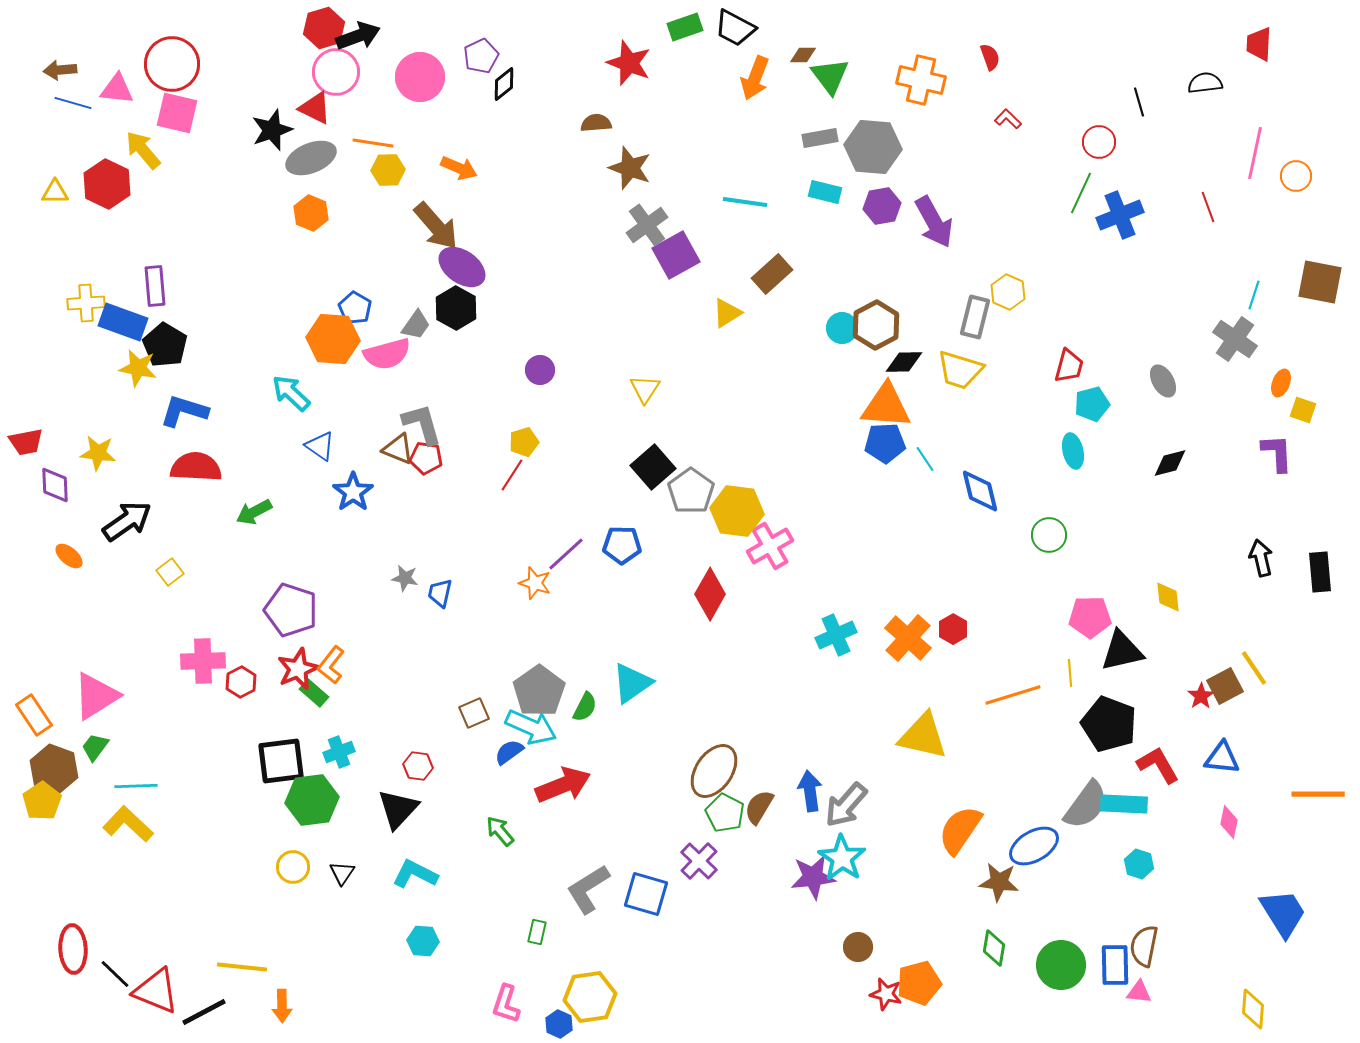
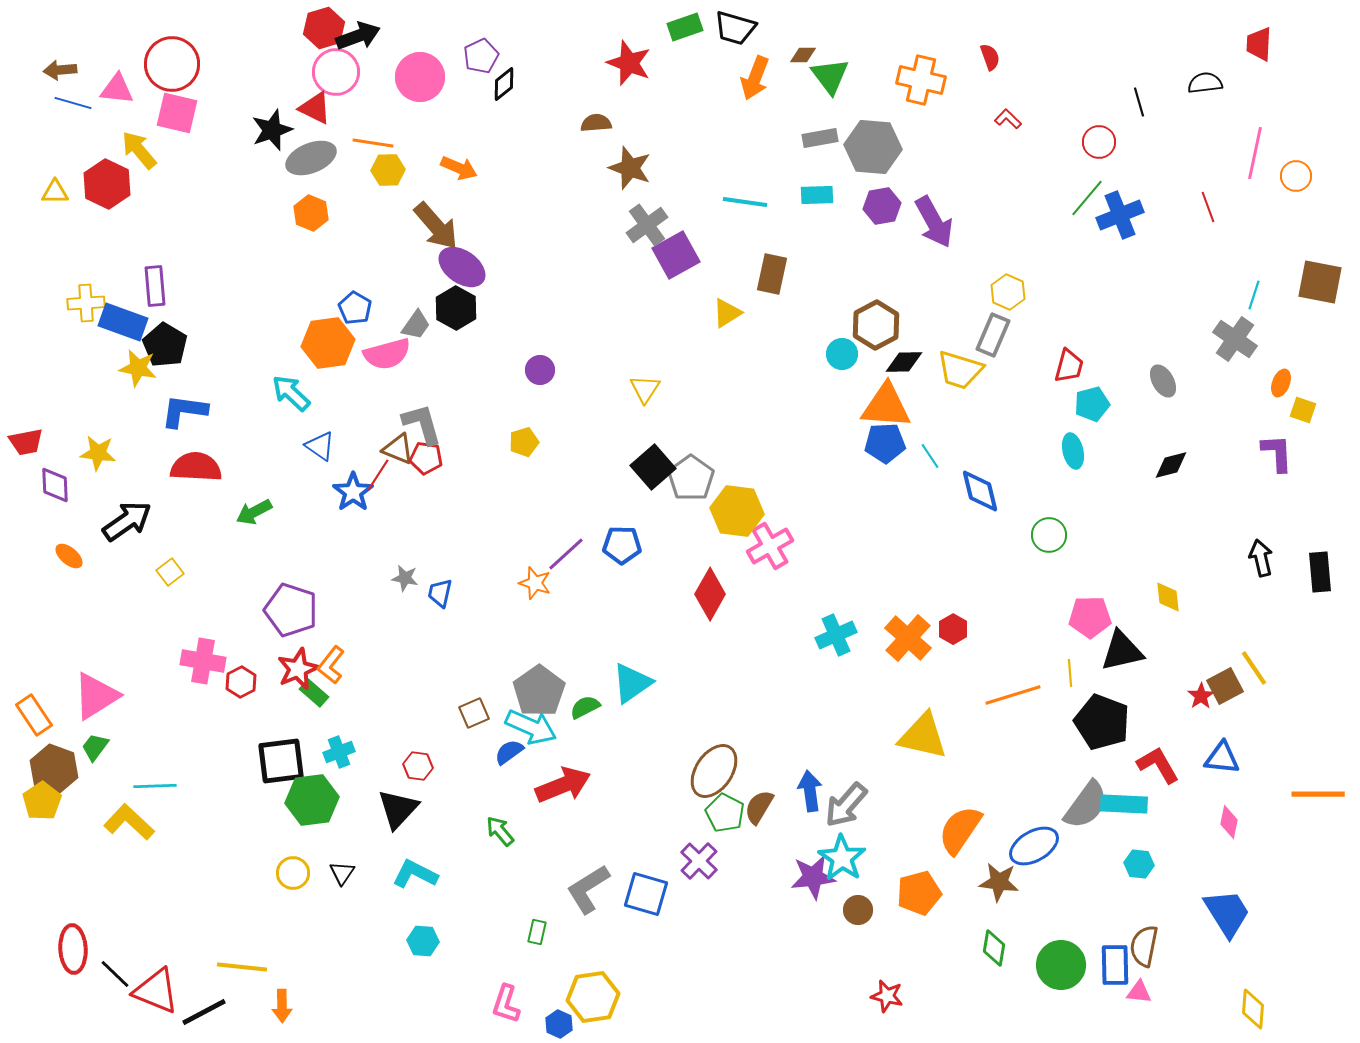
black trapezoid at (735, 28): rotated 12 degrees counterclockwise
yellow arrow at (143, 150): moved 4 px left
cyan rectangle at (825, 192): moved 8 px left, 3 px down; rotated 16 degrees counterclockwise
green line at (1081, 193): moved 6 px right, 5 px down; rotated 15 degrees clockwise
brown rectangle at (772, 274): rotated 36 degrees counterclockwise
gray rectangle at (975, 317): moved 18 px right, 18 px down; rotated 9 degrees clockwise
cyan circle at (842, 328): moved 26 px down
orange hexagon at (333, 339): moved 5 px left, 4 px down; rotated 12 degrees counterclockwise
blue L-shape at (184, 411): rotated 9 degrees counterclockwise
cyan line at (925, 459): moved 5 px right, 3 px up
black diamond at (1170, 463): moved 1 px right, 2 px down
red line at (512, 475): moved 134 px left
gray pentagon at (691, 491): moved 13 px up
pink cross at (203, 661): rotated 12 degrees clockwise
green semicircle at (585, 707): rotated 144 degrees counterclockwise
black pentagon at (1109, 724): moved 7 px left, 2 px up
cyan line at (136, 786): moved 19 px right
yellow L-shape at (128, 824): moved 1 px right, 2 px up
cyan hexagon at (1139, 864): rotated 12 degrees counterclockwise
yellow circle at (293, 867): moved 6 px down
blue trapezoid at (1283, 913): moved 56 px left
brown circle at (858, 947): moved 37 px up
orange pentagon at (919, 983): moved 90 px up
red star at (886, 994): moved 1 px right, 2 px down
yellow hexagon at (590, 997): moved 3 px right
